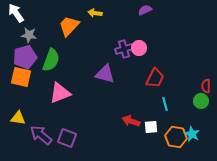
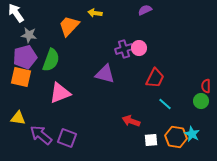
cyan line: rotated 32 degrees counterclockwise
white square: moved 13 px down
